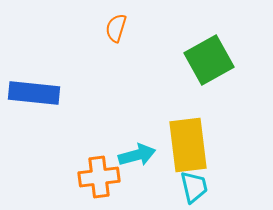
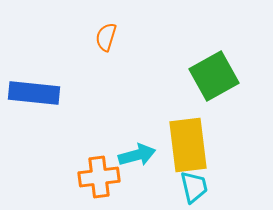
orange semicircle: moved 10 px left, 9 px down
green square: moved 5 px right, 16 px down
